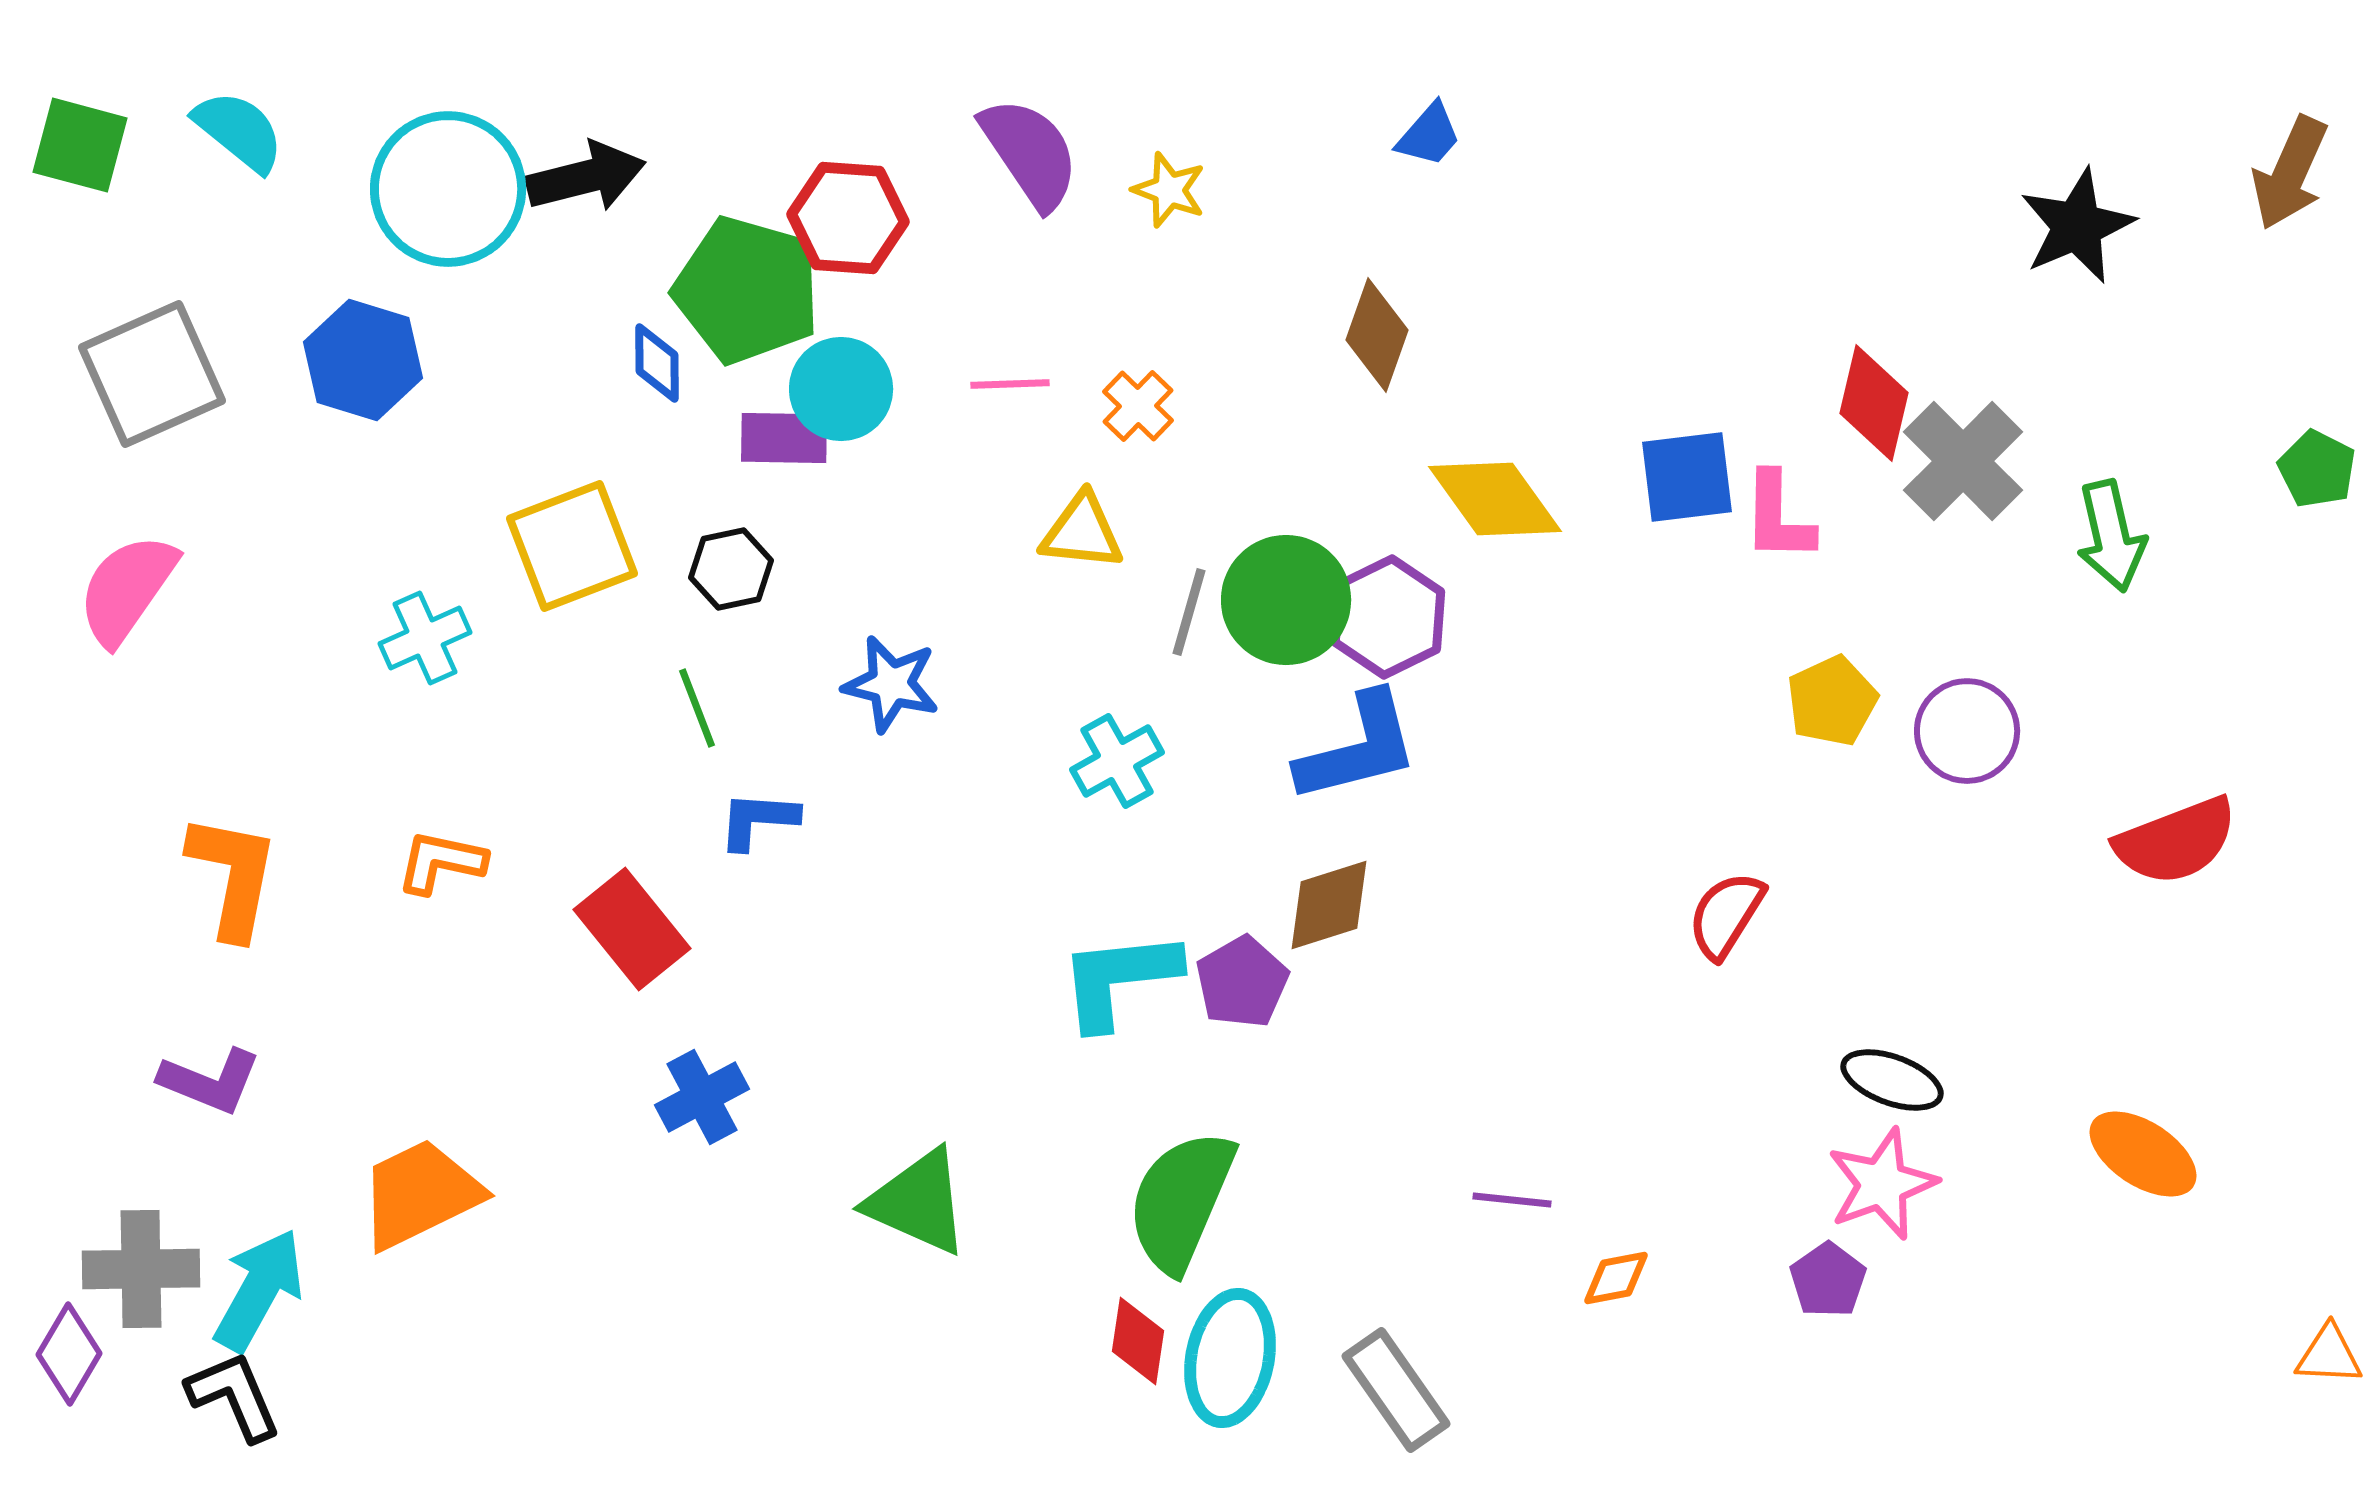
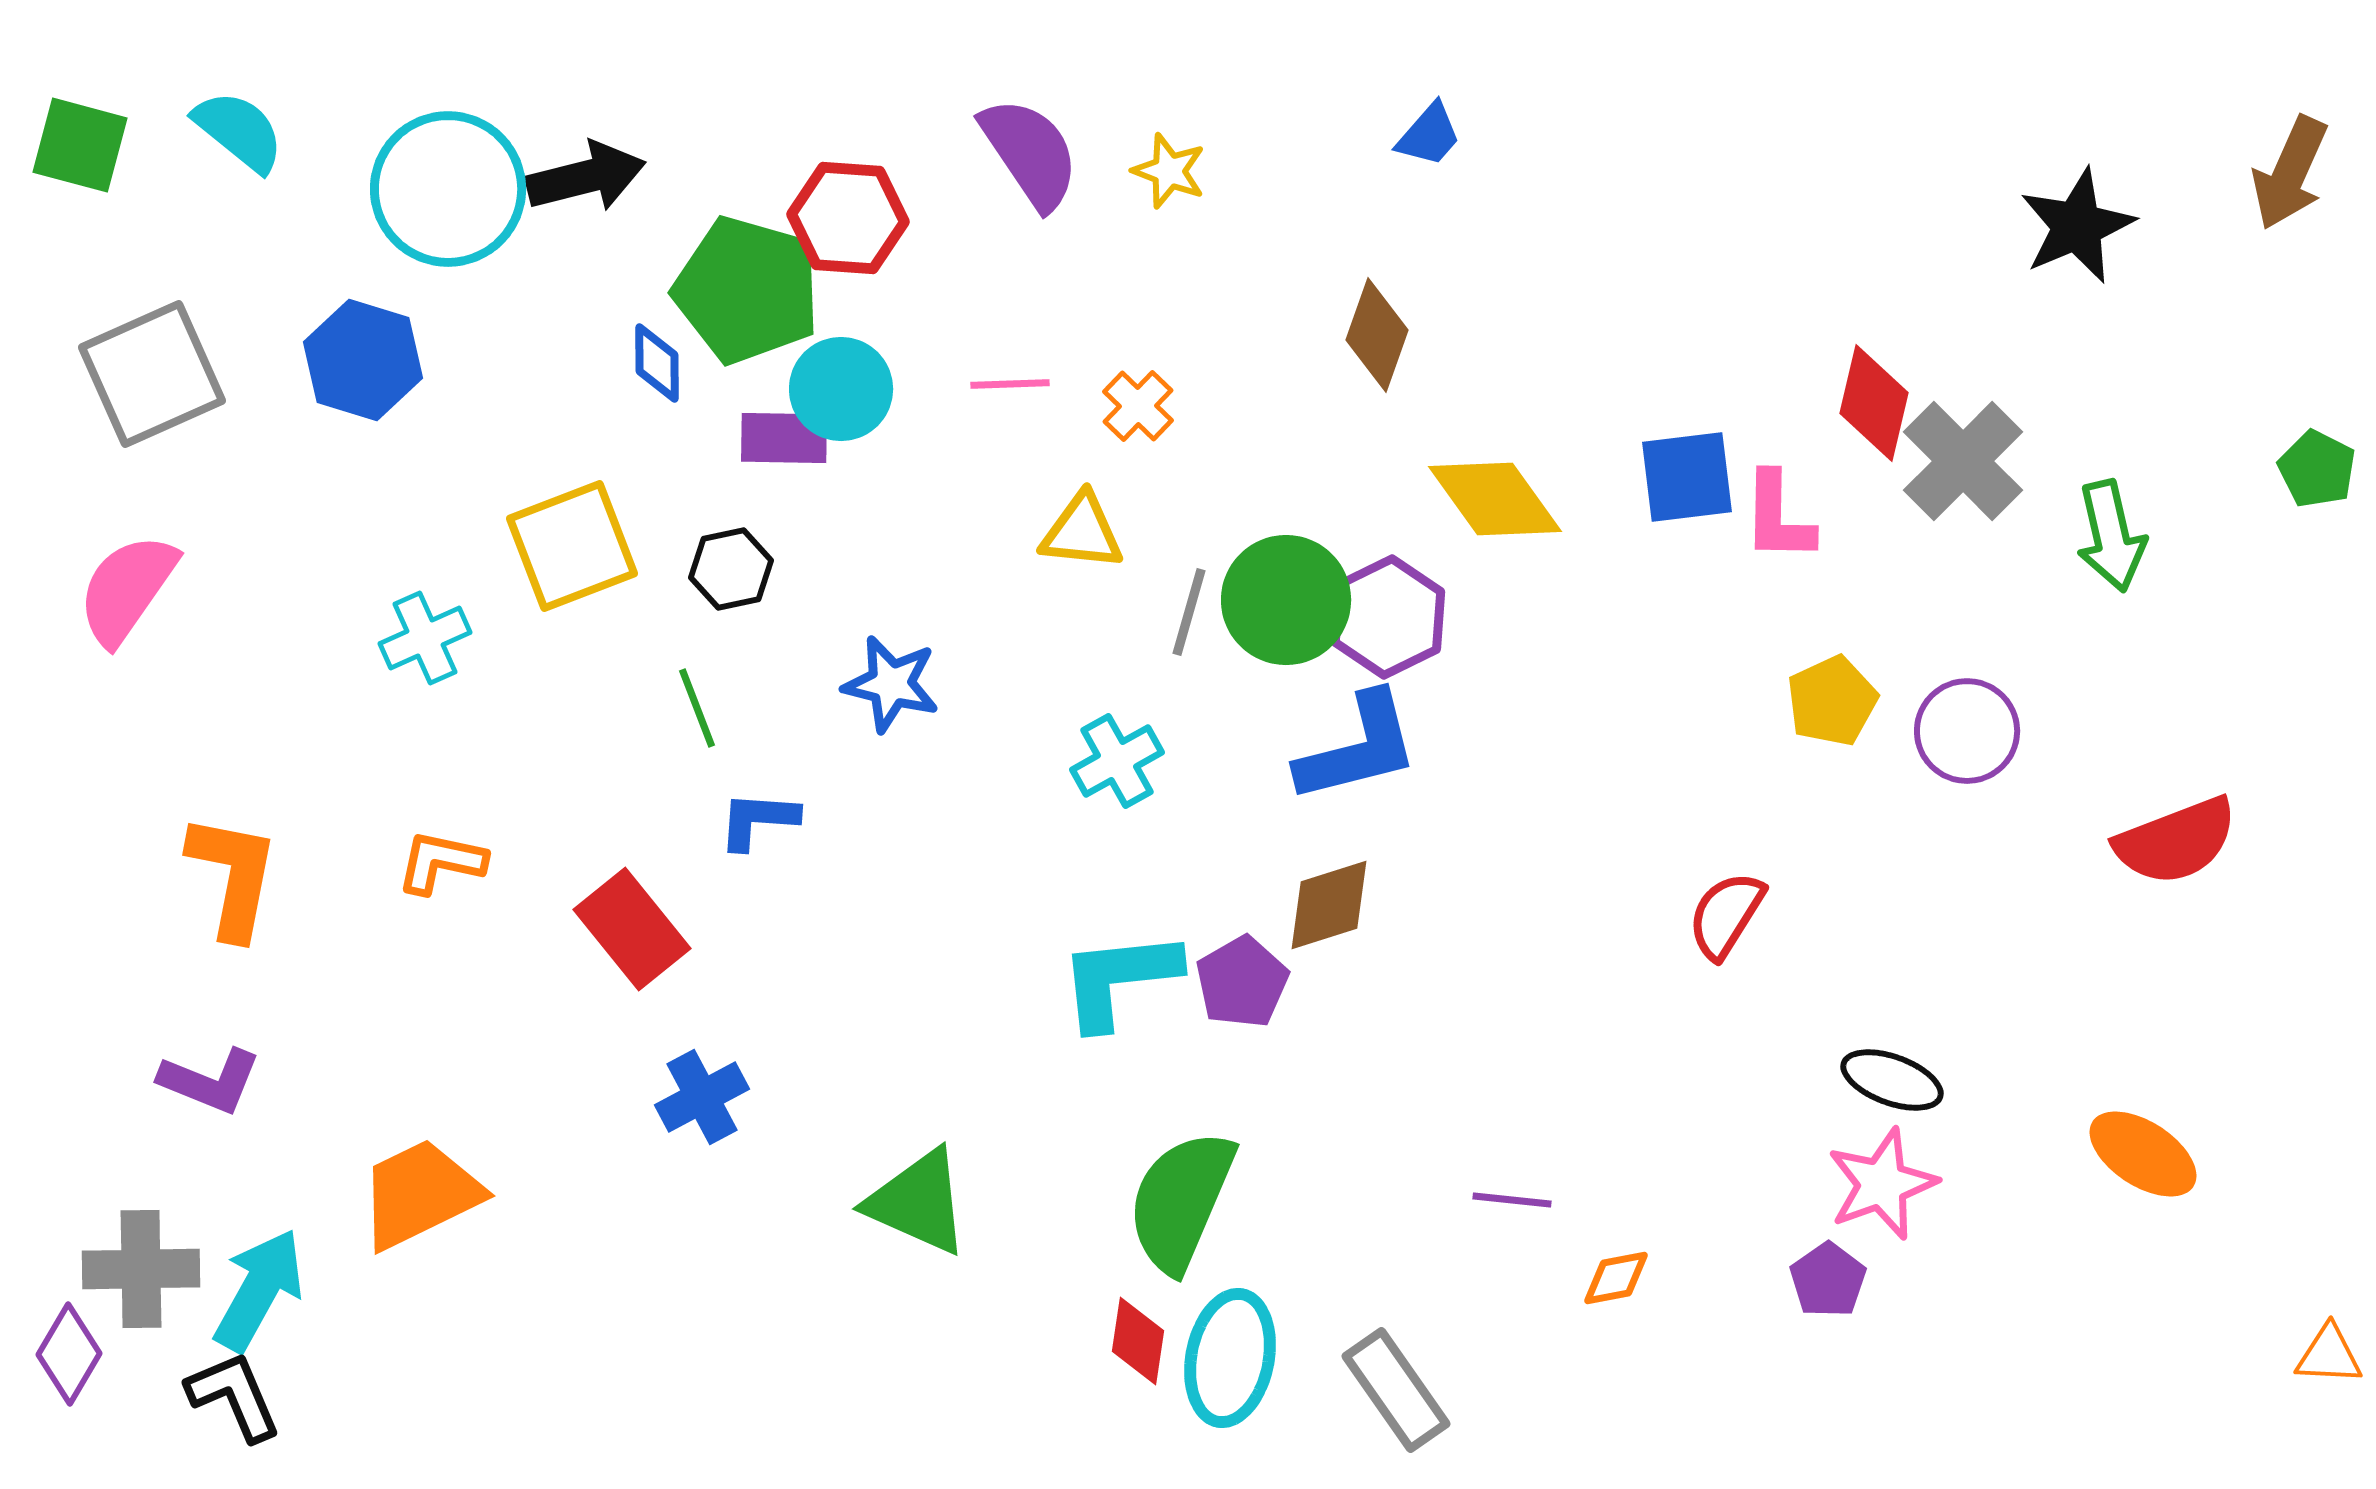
yellow star at (1169, 190): moved 19 px up
